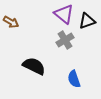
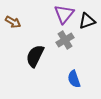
purple triangle: rotated 30 degrees clockwise
brown arrow: moved 2 px right
black semicircle: moved 1 px right, 10 px up; rotated 90 degrees counterclockwise
